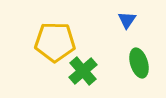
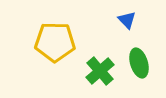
blue triangle: rotated 18 degrees counterclockwise
green cross: moved 17 px right
